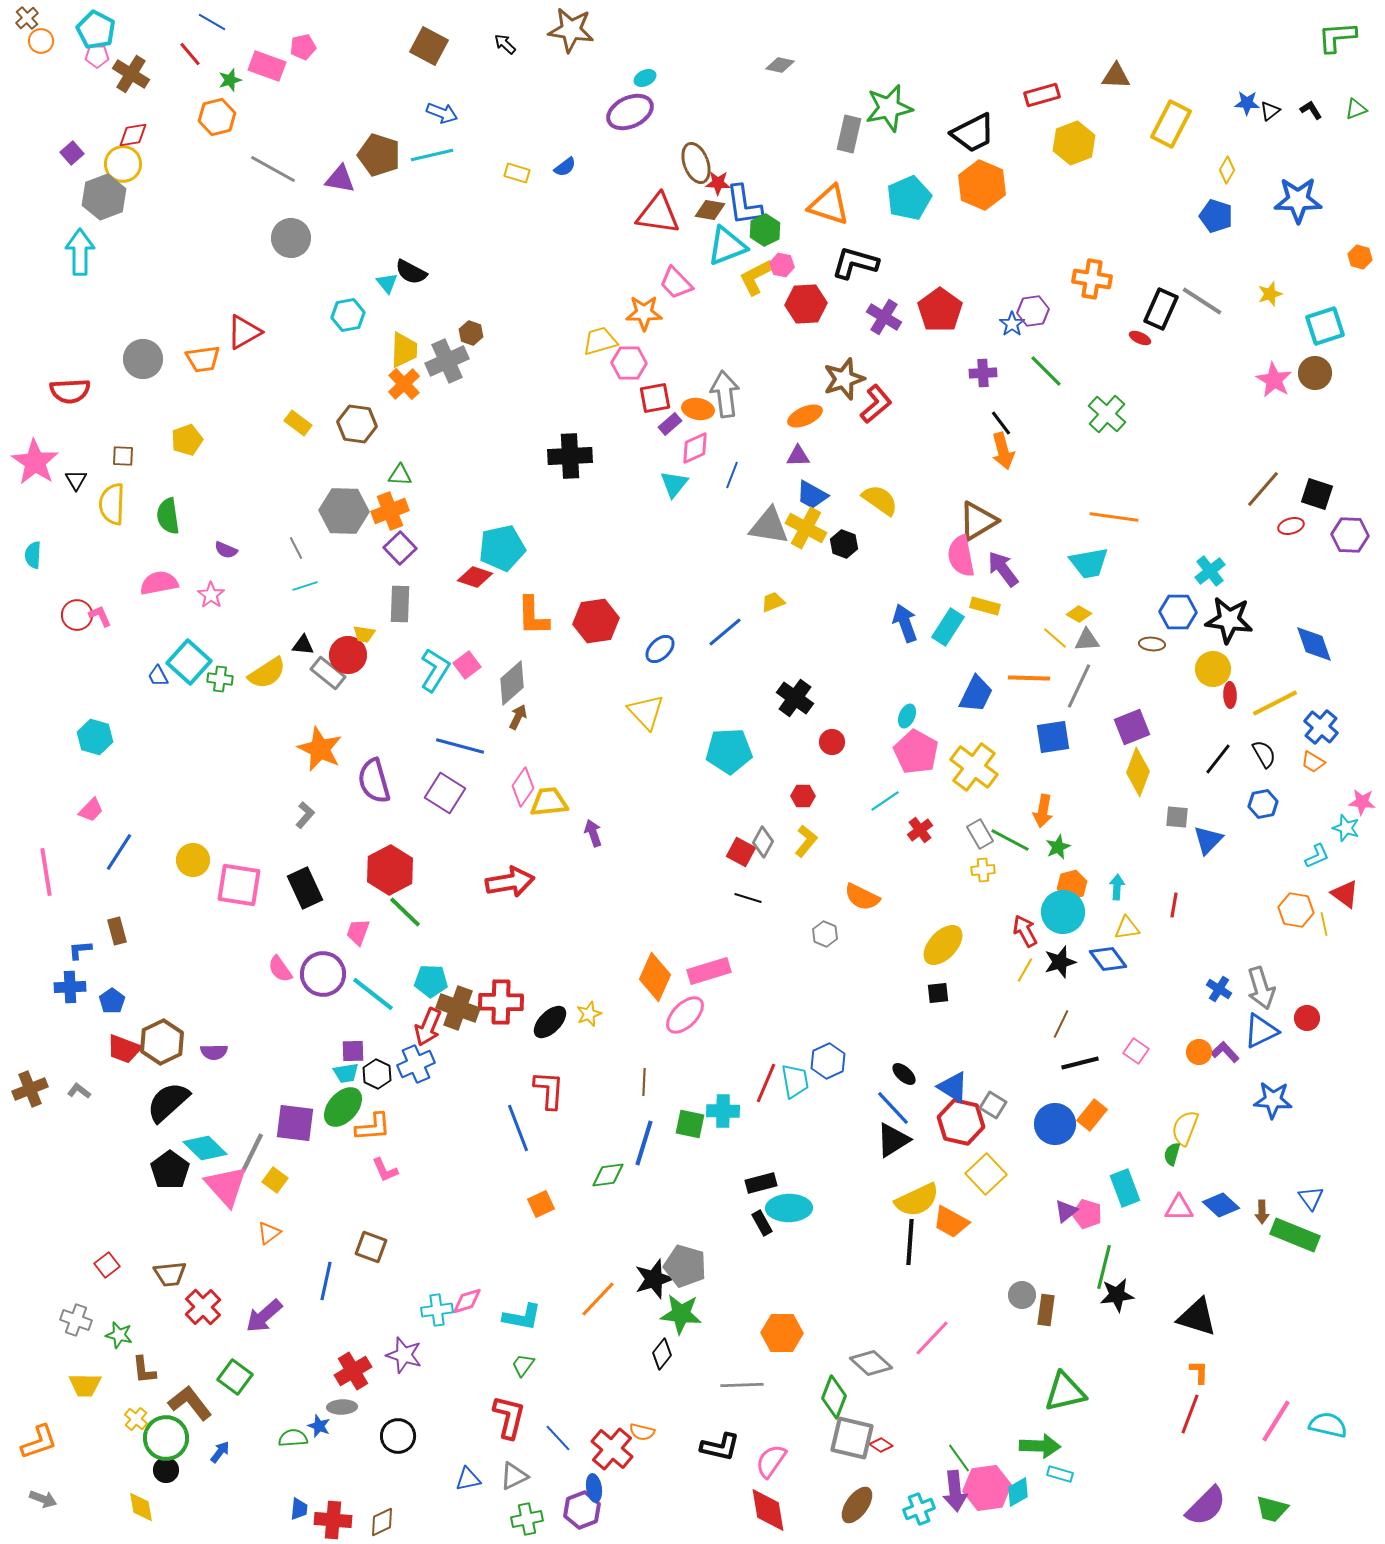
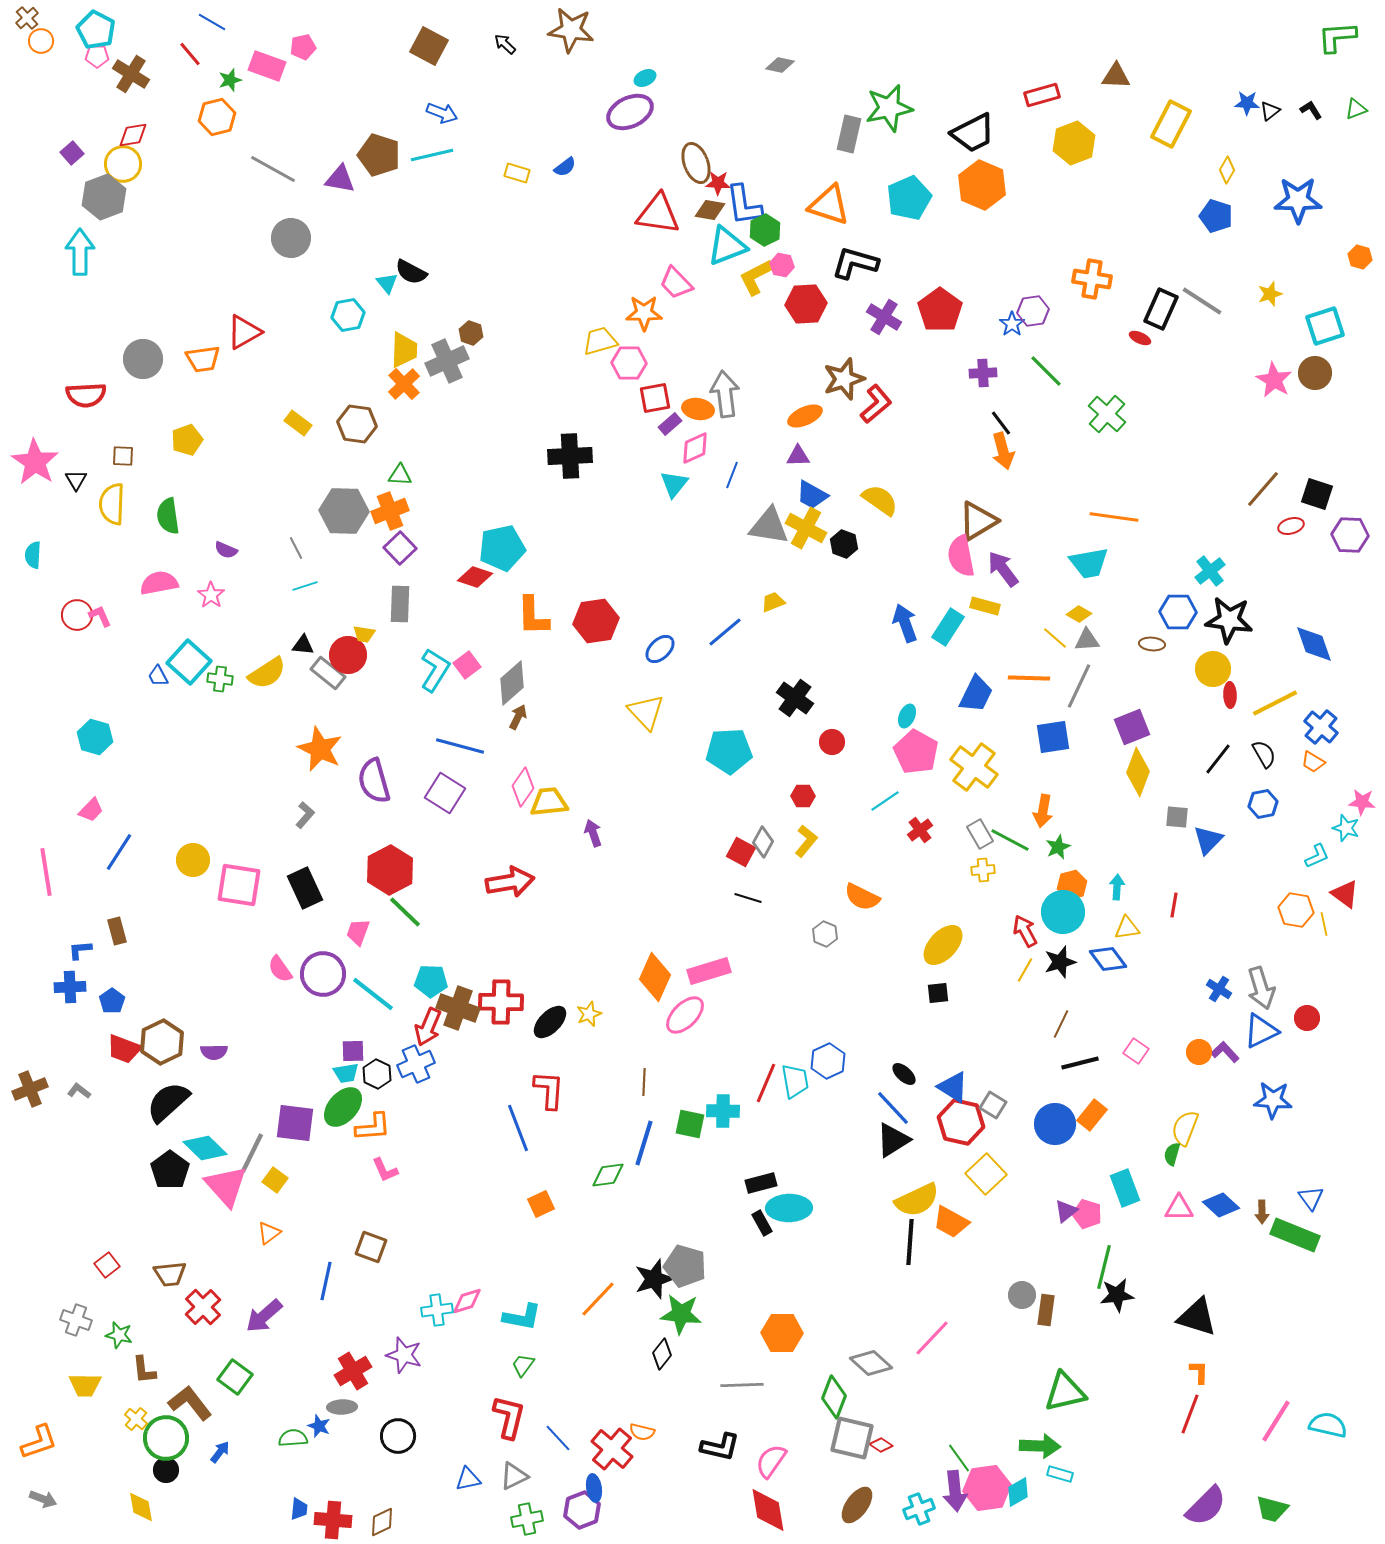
red semicircle at (70, 391): moved 16 px right, 4 px down
